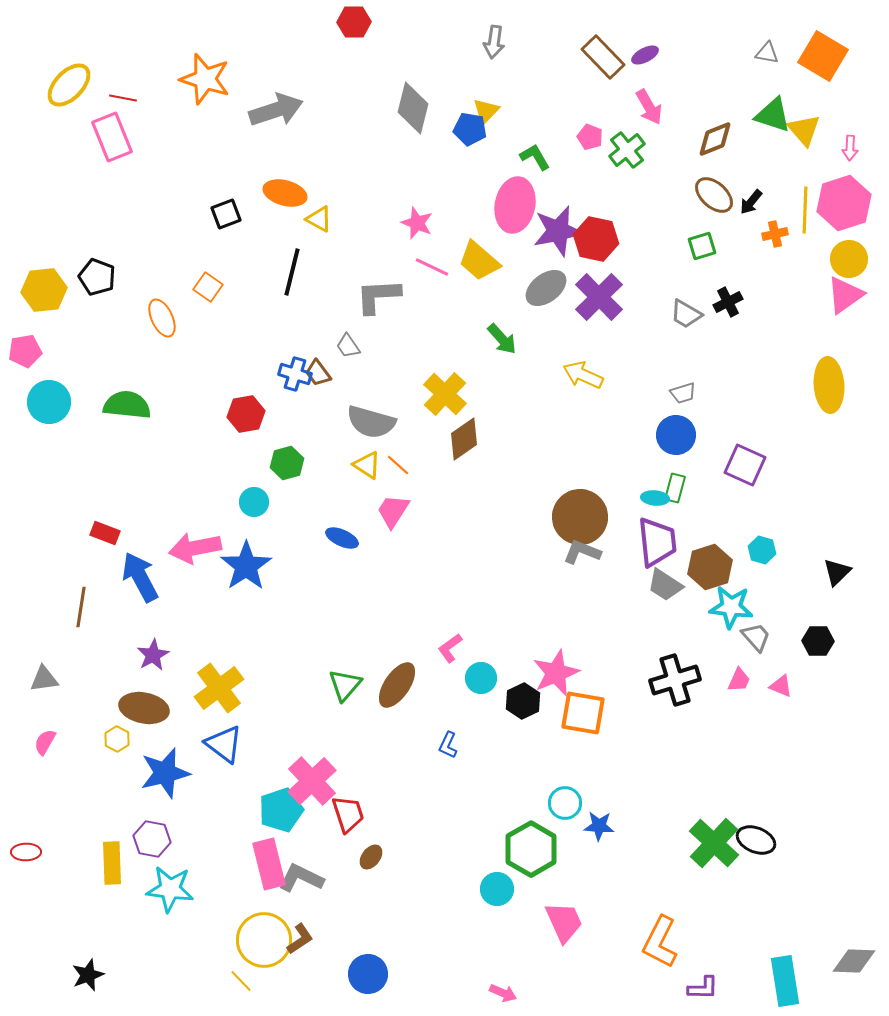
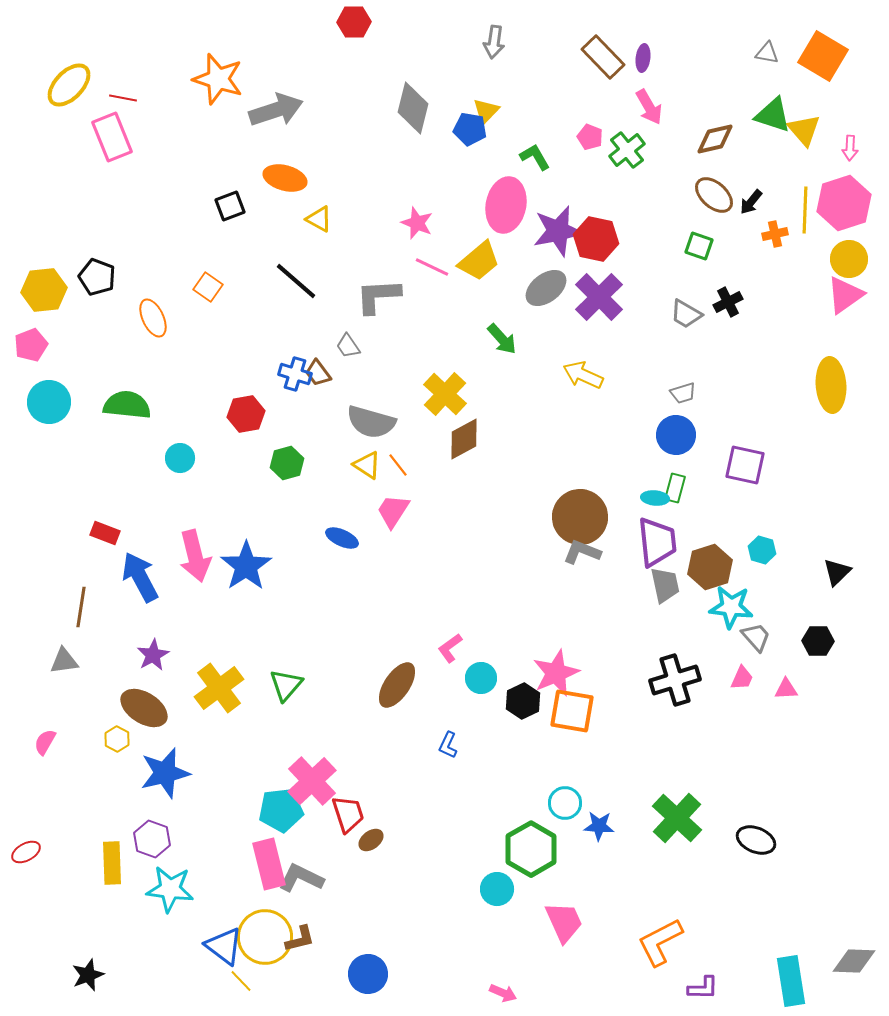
purple ellipse at (645, 55): moved 2 px left, 3 px down; rotated 56 degrees counterclockwise
orange star at (205, 79): moved 13 px right
brown diamond at (715, 139): rotated 9 degrees clockwise
orange ellipse at (285, 193): moved 15 px up
pink ellipse at (515, 205): moved 9 px left
black square at (226, 214): moved 4 px right, 8 px up
green square at (702, 246): moved 3 px left; rotated 36 degrees clockwise
yellow trapezoid at (479, 261): rotated 81 degrees counterclockwise
black line at (292, 272): moved 4 px right, 9 px down; rotated 63 degrees counterclockwise
orange ellipse at (162, 318): moved 9 px left
pink pentagon at (25, 351): moved 6 px right, 6 px up; rotated 12 degrees counterclockwise
yellow ellipse at (829, 385): moved 2 px right
brown diamond at (464, 439): rotated 6 degrees clockwise
orange line at (398, 465): rotated 10 degrees clockwise
purple square at (745, 465): rotated 12 degrees counterclockwise
cyan circle at (254, 502): moved 74 px left, 44 px up
pink arrow at (195, 548): moved 8 px down; rotated 93 degrees counterclockwise
gray trapezoid at (665, 585): rotated 135 degrees counterclockwise
gray triangle at (44, 679): moved 20 px right, 18 px up
pink trapezoid at (739, 680): moved 3 px right, 2 px up
green triangle at (345, 685): moved 59 px left
pink triangle at (781, 686): moved 5 px right, 3 px down; rotated 25 degrees counterclockwise
brown ellipse at (144, 708): rotated 21 degrees clockwise
orange square at (583, 713): moved 11 px left, 2 px up
blue triangle at (224, 744): moved 202 px down
cyan pentagon at (281, 810): rotated 12 degrees clockwise
purple hexagon at (152, 839): rotated 9 degrees clockwise
green cross at (714, 843): moved 37 px left, 25 px up
red ellipse at (26, 852): rotated 28 degrees counterclockwise
brown ellipse at (371, 857): moved 17 px up; rotated 15 degrees clockwise
brown L-shape at (300, 939): rotated 20 degrees clockwise
yellow circle at (264, 940): moved 1 px right, 3 px up
orange L-shape at (660, 942): rotated 36 degrees clockwise
cyan rectangle at (785, 981): moved 6 px right
